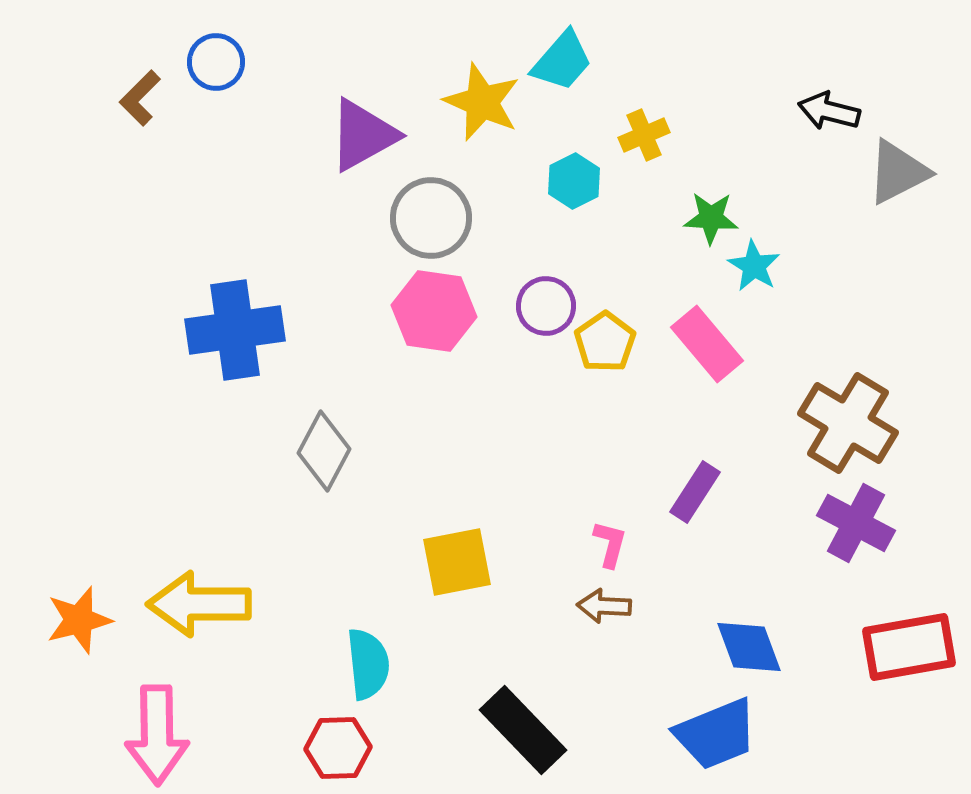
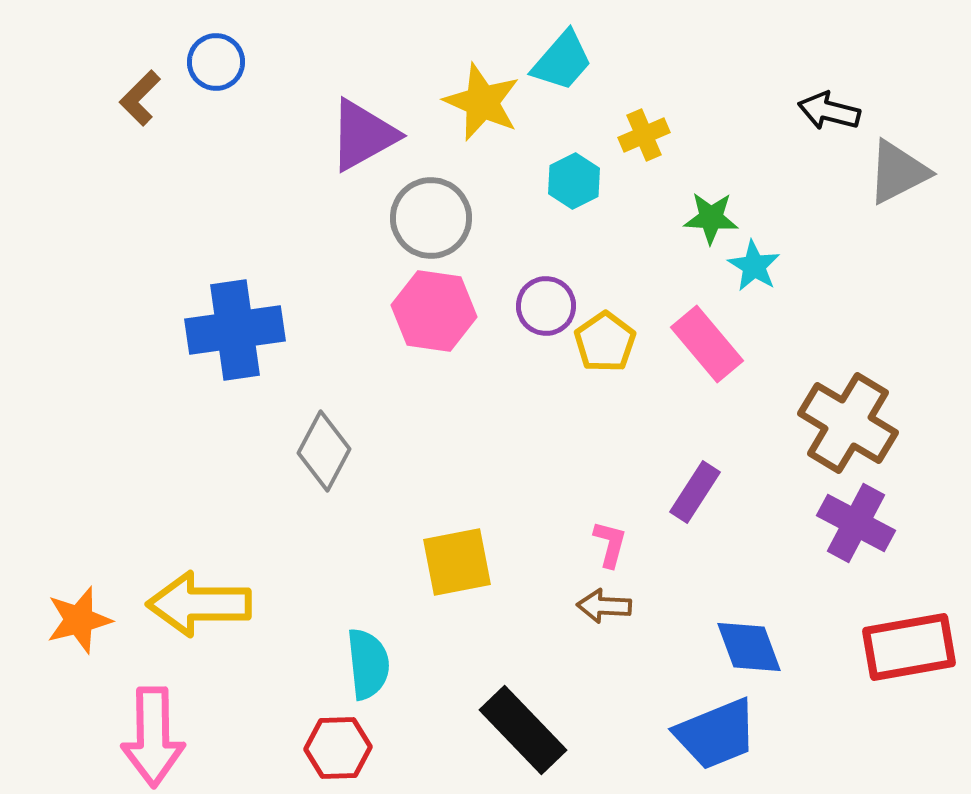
pink arrow: moved 4 px left, 2 px down
